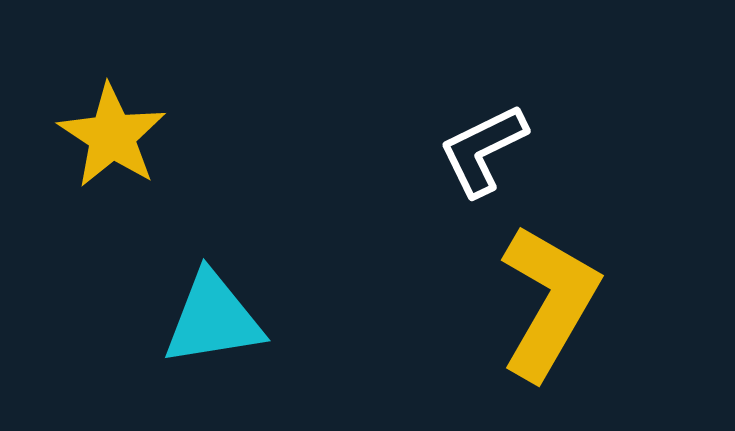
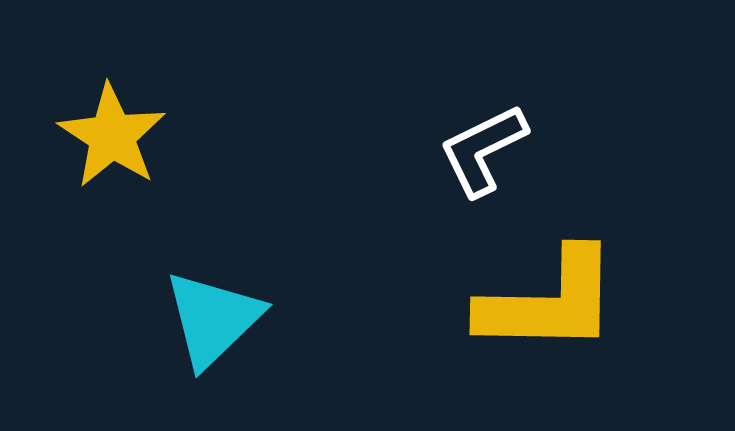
yellow L-shape: rotated 61 degrees clockwise
cyan triangle: rotated 35 degrees counterclockwise
